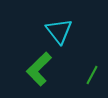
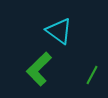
cyan triangle: rotated 16 degrees counterclockwise
